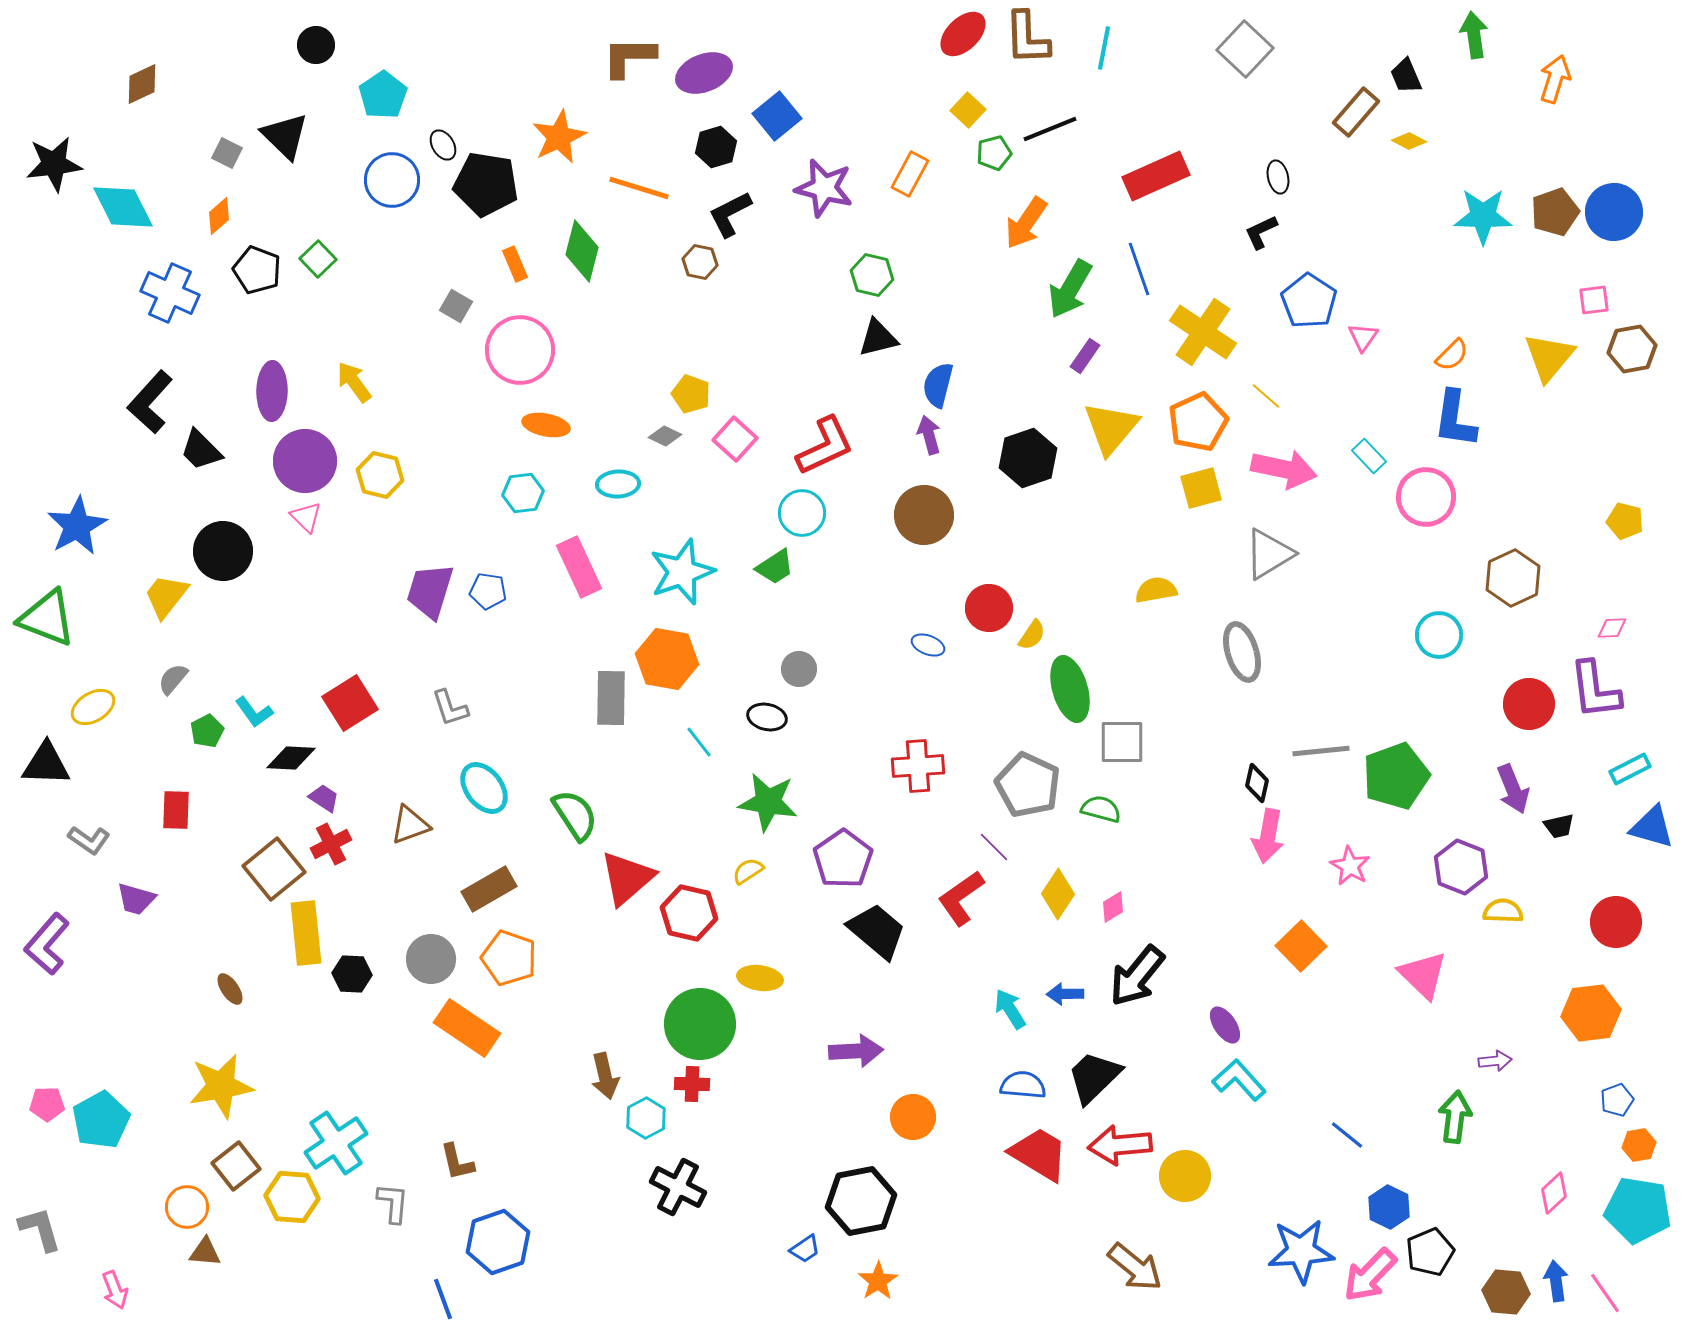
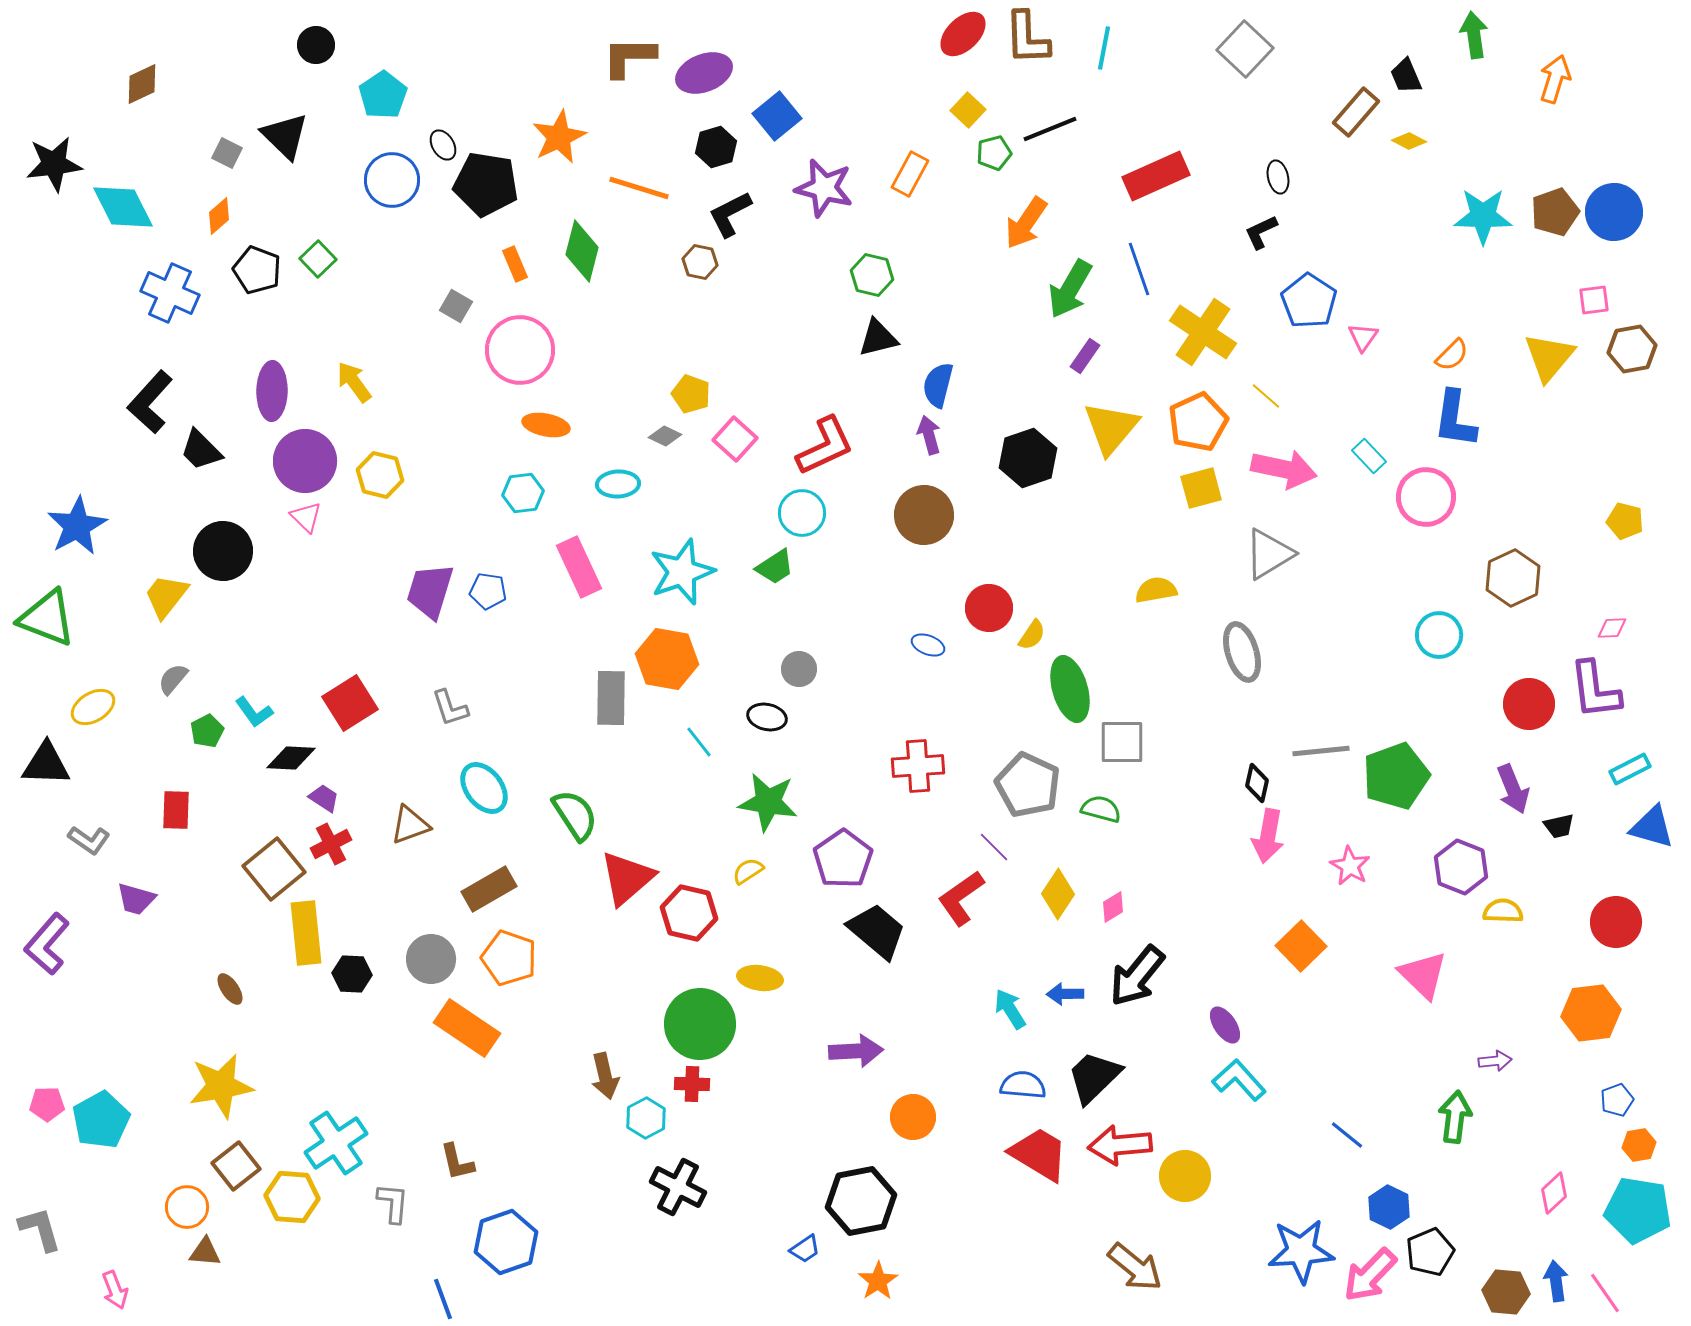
blue hexagon at (498, 1242): moved 8 px right
